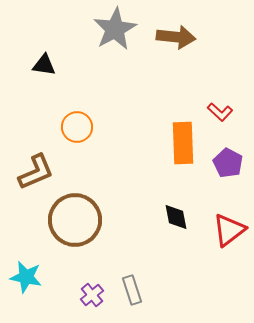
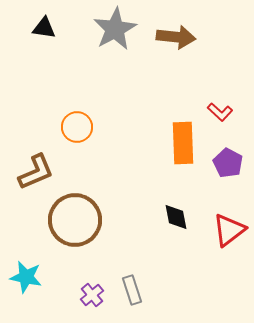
black triangle: moved 37 px up
